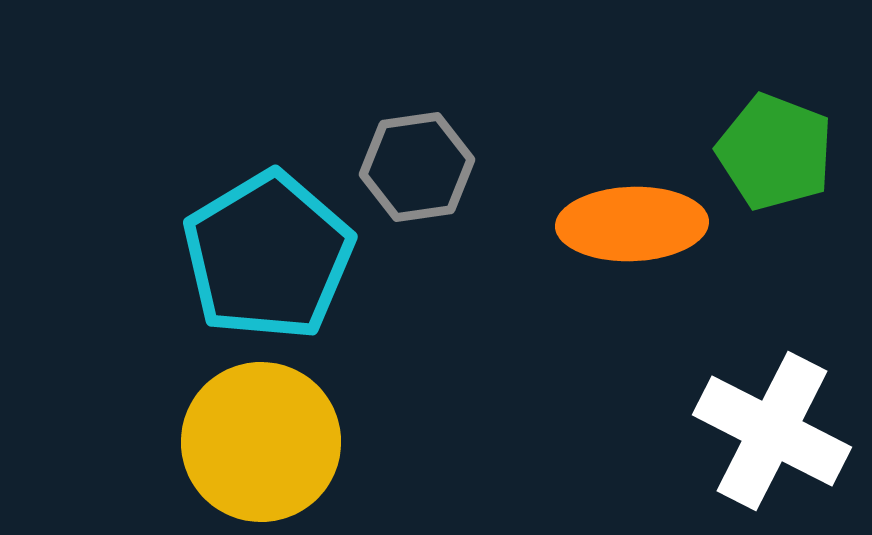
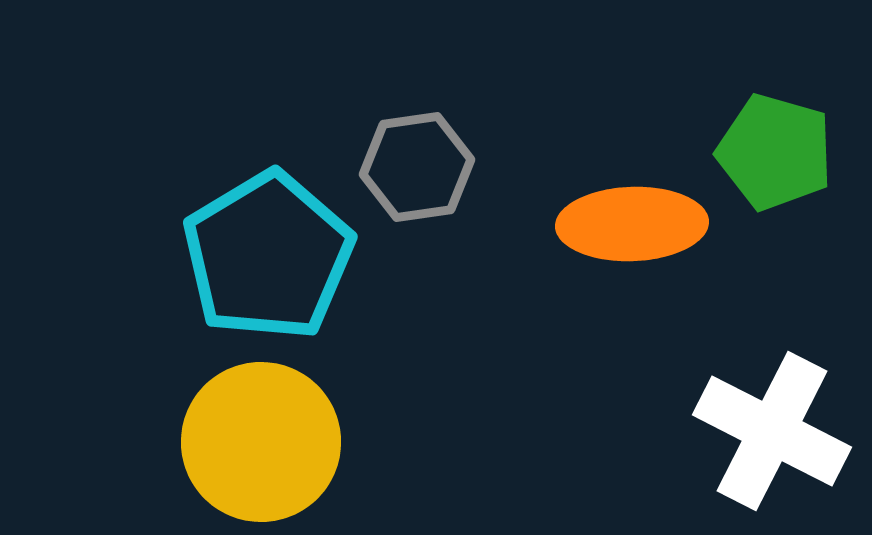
green pentagon: rotated 5 degrees counterclockwise
